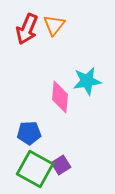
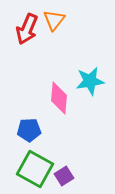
orange triangle: moved 5 px up
cyan star: moved 3 px right
pink diamond: moved 1 px left, 1 px down
blue pentagon: moved 3 px up
purple square: moved 3 px right, 11 px down
